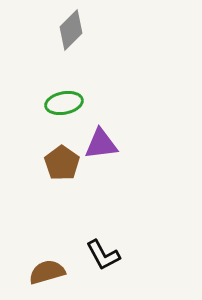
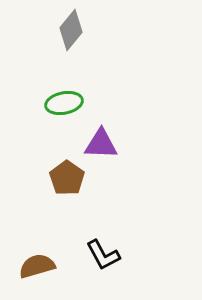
gray diamond: rotated 6 degrees counterclockwise
purple triangle: rotated 9 degrees clockwise
brown pentagon: moved 5 px right, 15 px down
brown semicircle: moved 10 px left, 6 px up
